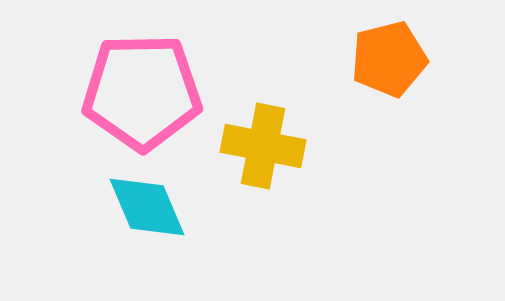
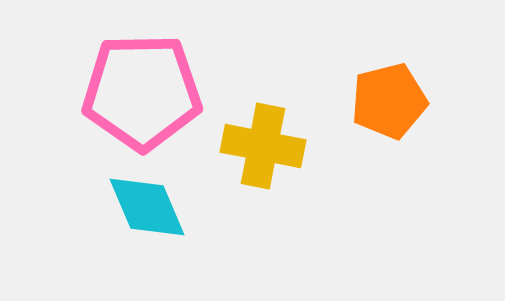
orange pentagon: moved 42 px down
